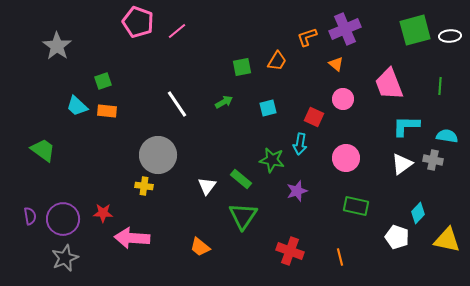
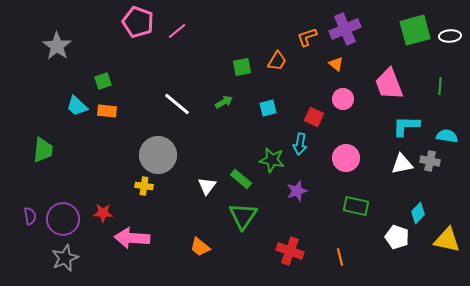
white line at (177, 104): rotated 16 degrees counterclockwise
green trapezoid at (43, 150): rotated 60 degrees clockwise
gray cross at (433, 160): moved 3 px left, 1 px down
white triangle at (402, 164): rotated 25 degrees clockwise
